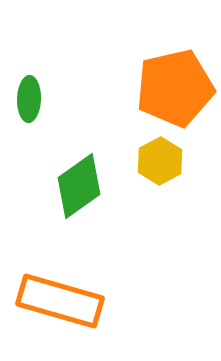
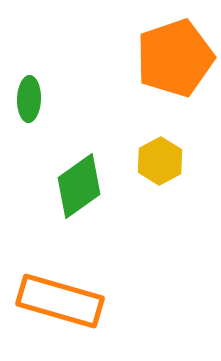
orange pentagon: moved 30 px up; rotated 6 degrees counterclockwise
